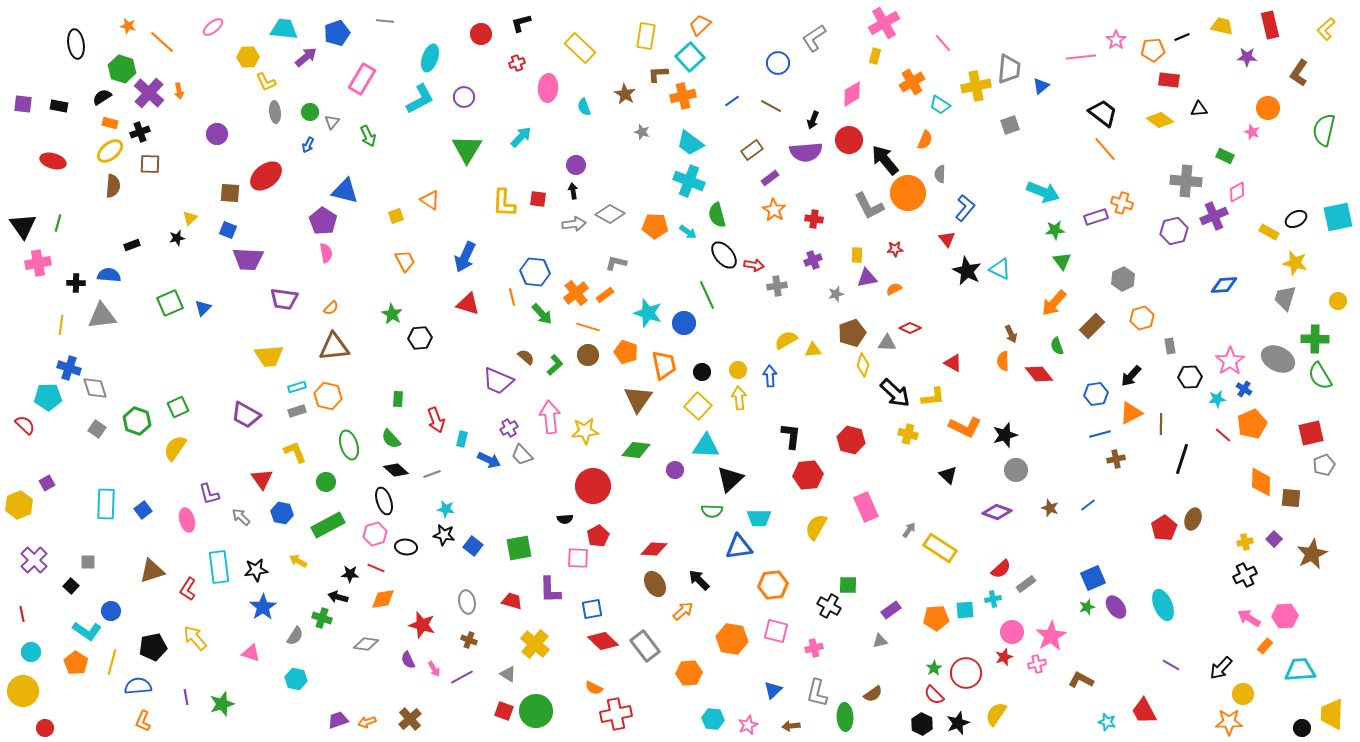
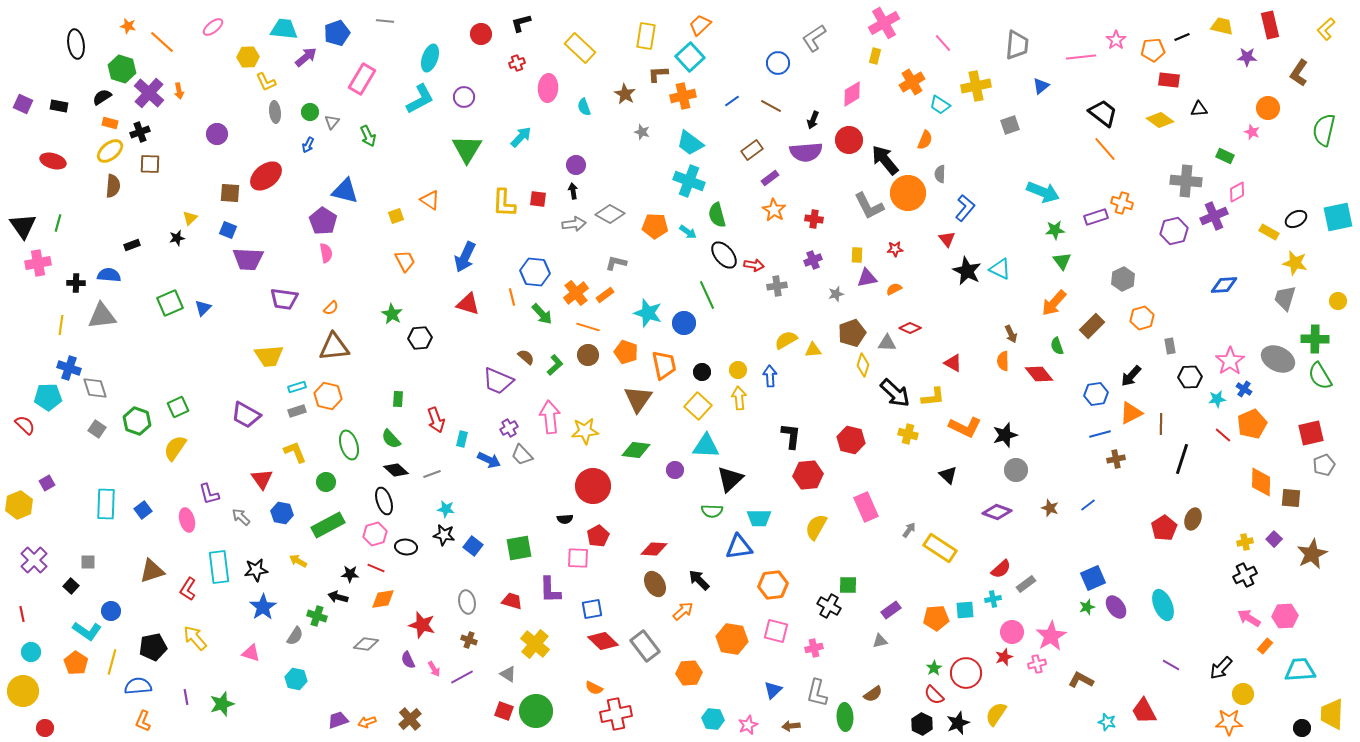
gray trapezoid at (1009, 69): moved 8 px right, 24 px up
purple square at (23, 104): rotated 18 degrees clockwise
green cross at (322, 618): moved 5 px left, 2 px up
